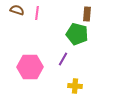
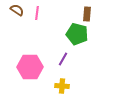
brown semicircle: rotated 16 degrees clockwise
yellow cross: moved 13 px left
